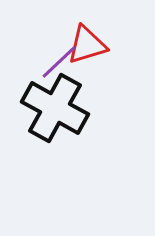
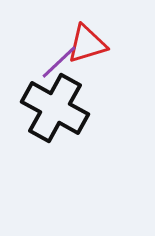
red triangle: moved 1 px up
